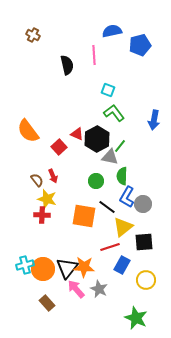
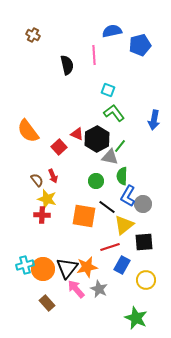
blue L-shape: moved 1 px right, 1 px up
yellow triangle: moved 1 px right, 2 px up
orange star: moved 3 px right; rotated 15 degrees counterclockwise
